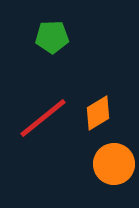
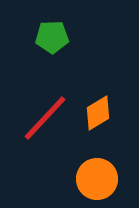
red line: moved 2 px right; rotated 8 degrees counterclockwise
orange circle: moved 17 px left, 15 px down
